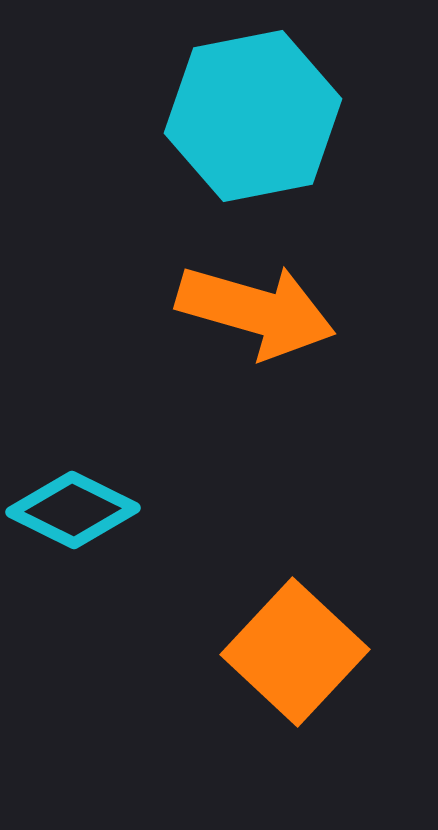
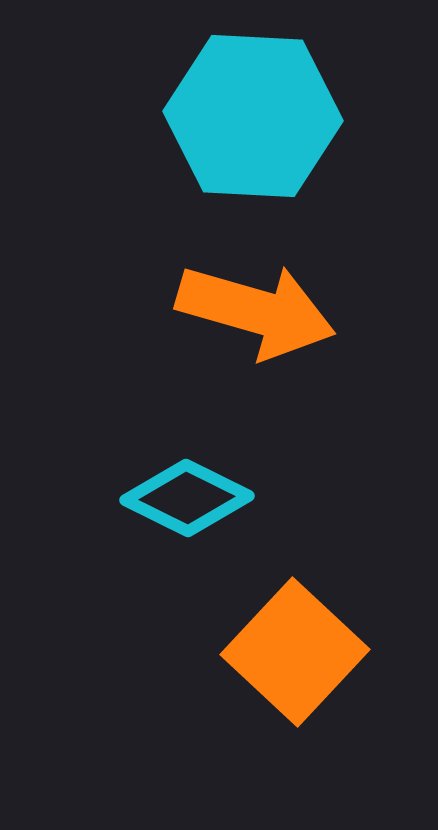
cyan hexagon: rotated 14 degrees clockwise
cyan diamond: moved 114 px right, 12 px up
